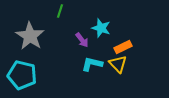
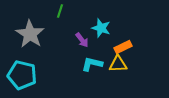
gray star: moved 2 px up
yellow triangle: rotated 48 degrees counterclockwise
